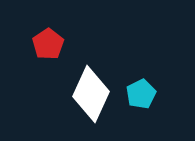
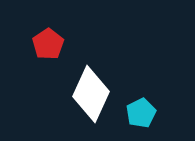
cyan pentagon: moved 19 px down
